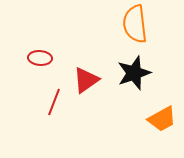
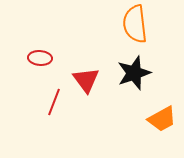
red triangle: rotated 32 degrees counterclockwise
